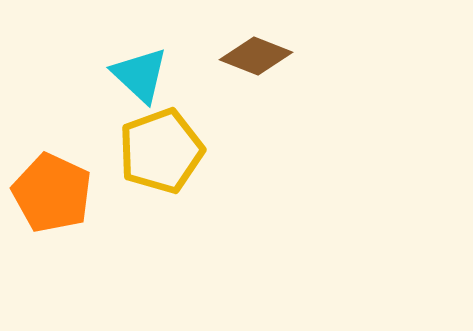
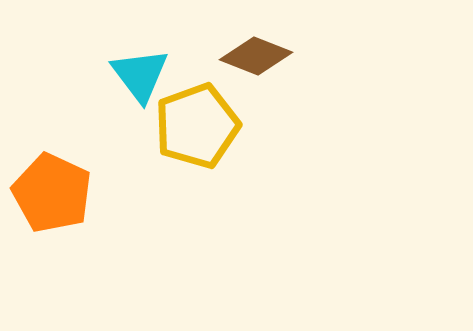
cyan triangle: rotated 10 degrees clockwise
yellow pentagon: moved 36 px right, 25 px up
